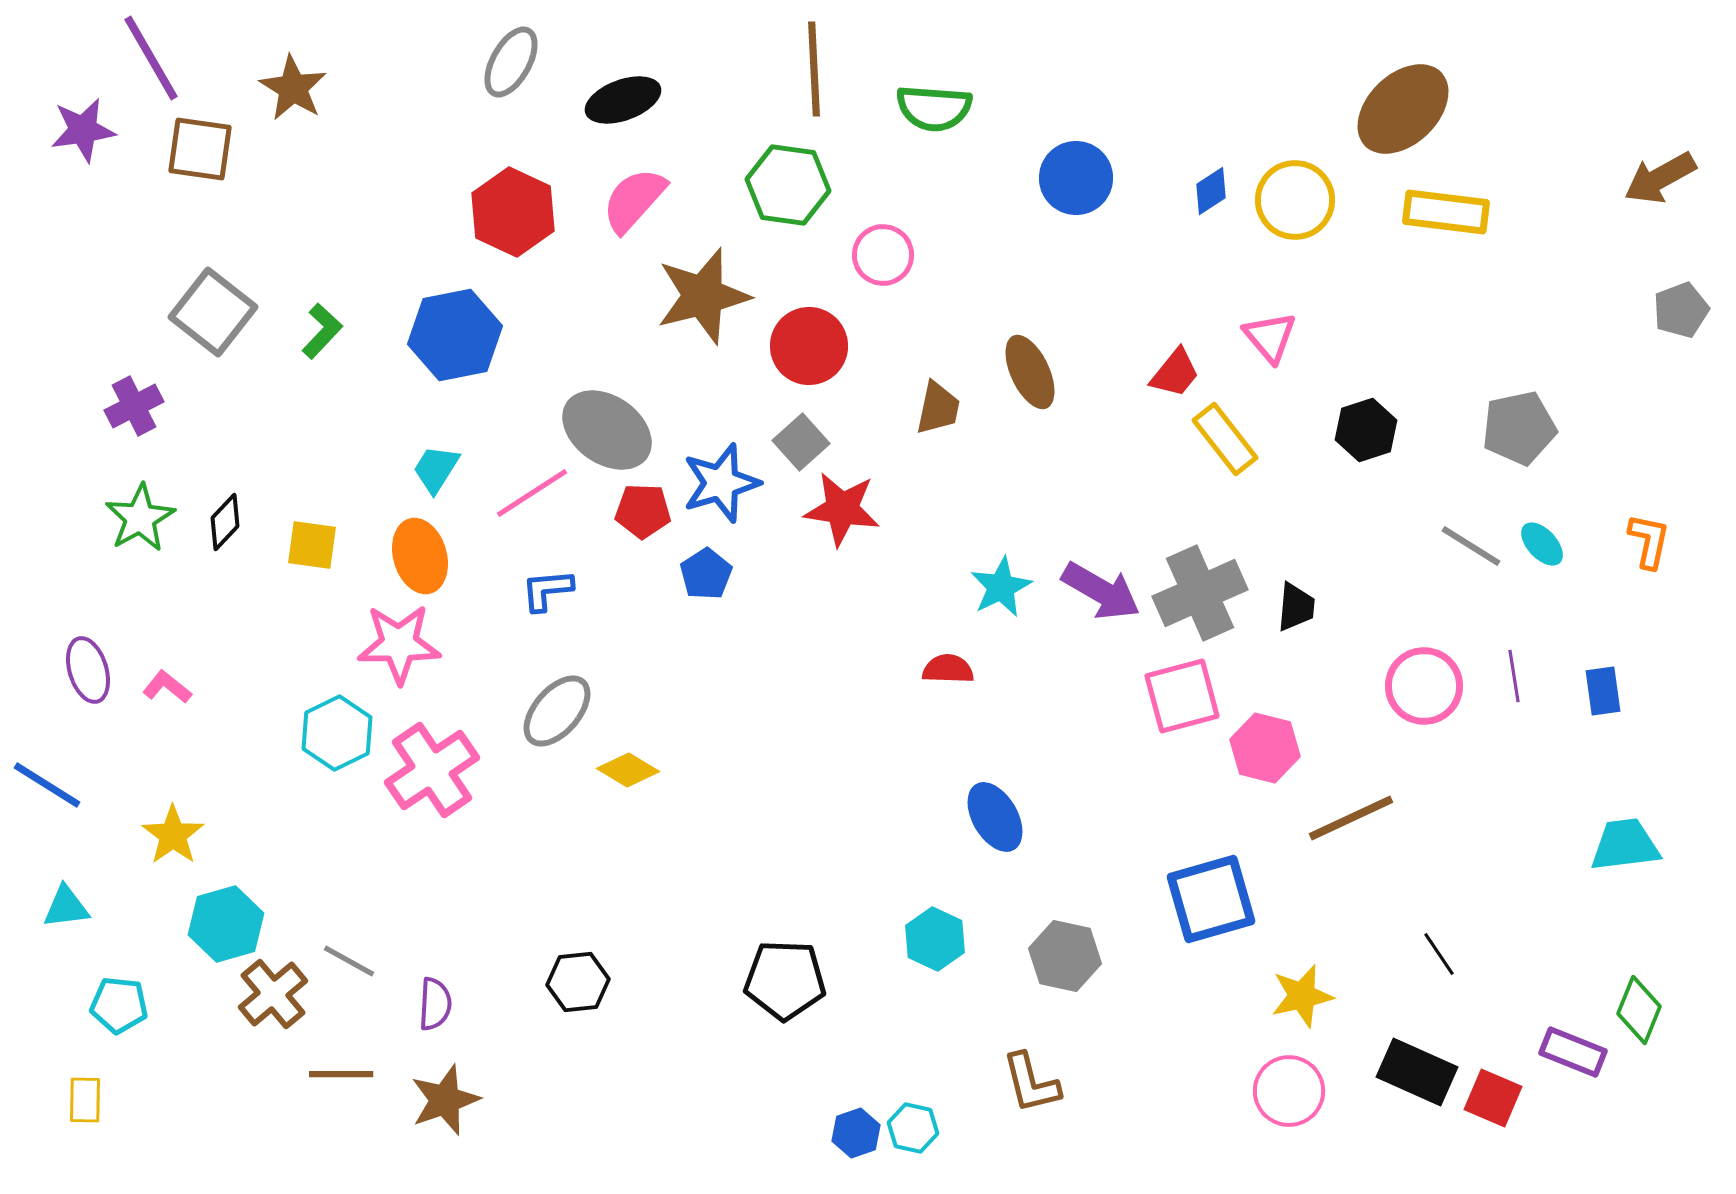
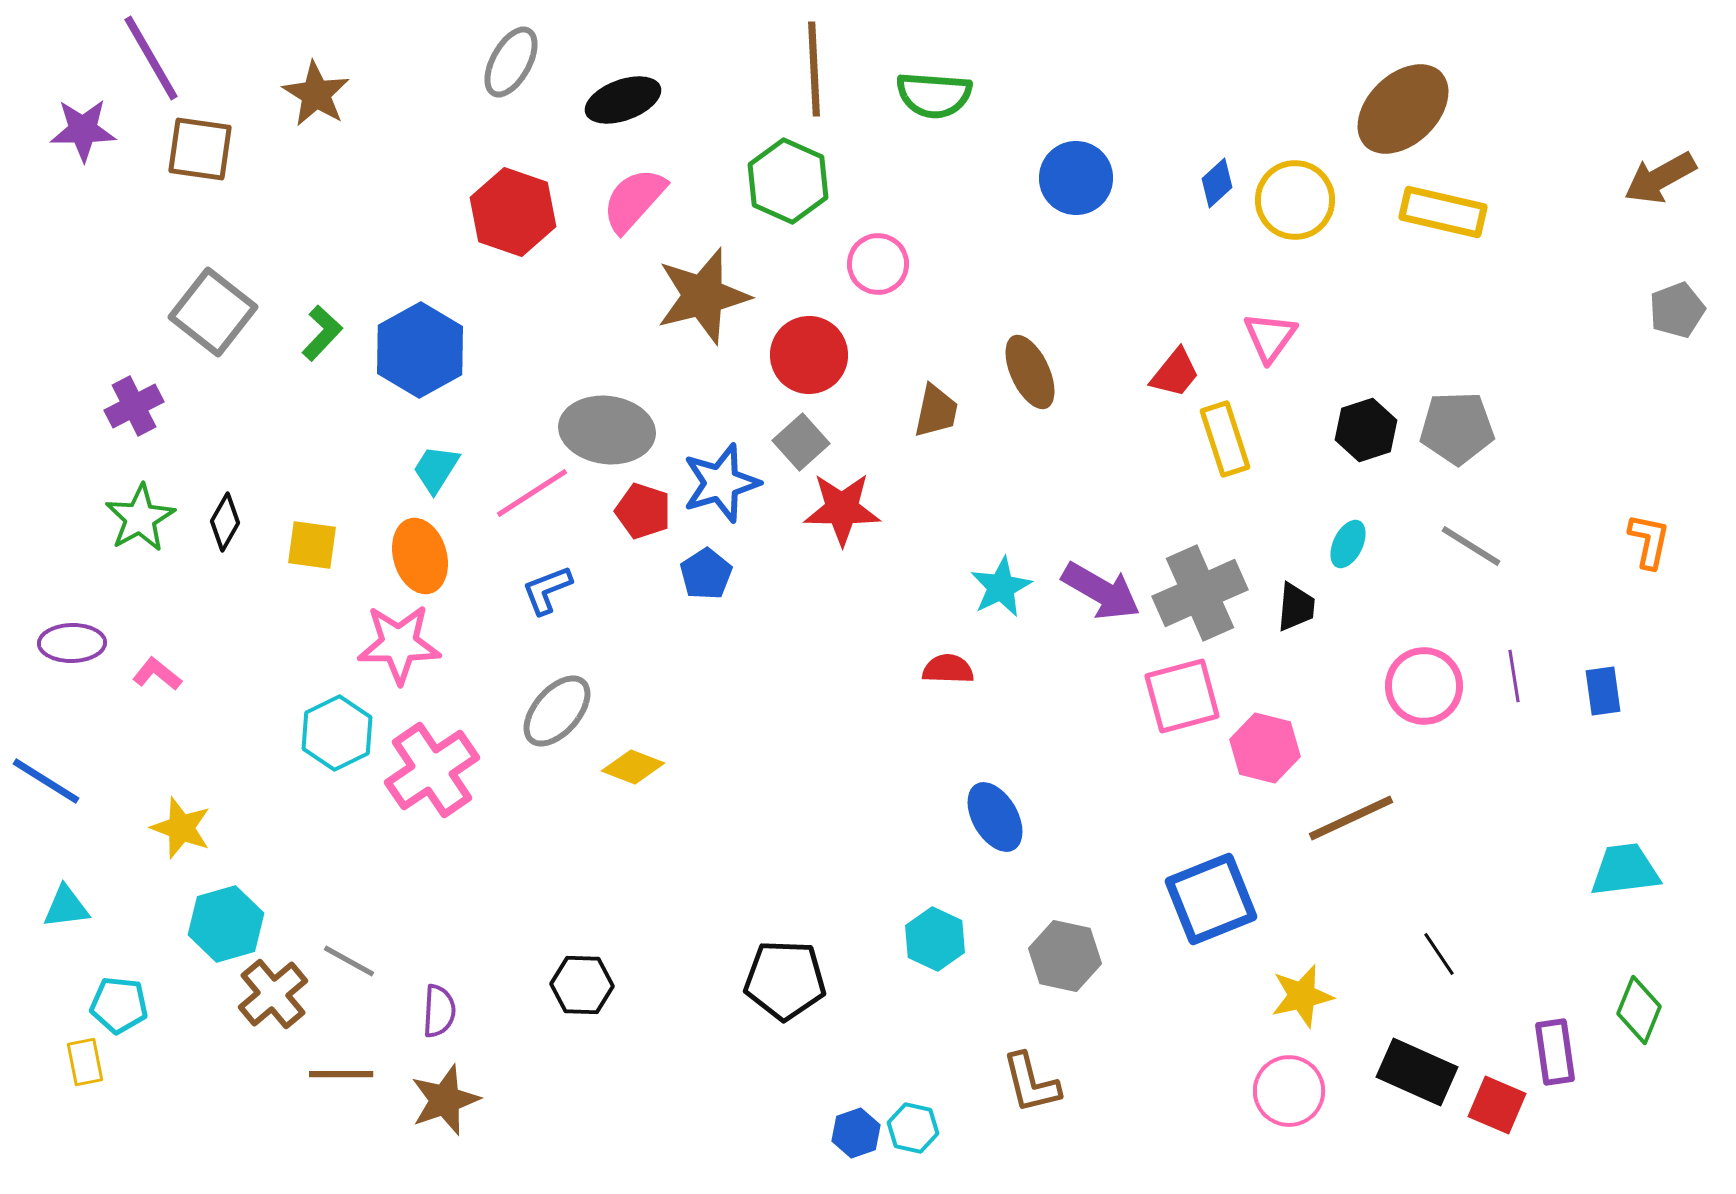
brown star at (293, 88): moved 23 px right, 6 px down
green semicircle at (934, 108): moved 13 px up
purple star at (83, 130): rotated 8 degrees clockwise
green hexagon at (788, 185): moved 4 px up; rotated 16 degrees clockwise
blue diamond at (1211, 191): moved 6 px right, 8 px up; rotated 9 degrees counterclockwise
red hexagon at (513, 212): rotated 6 degrees counterclockwise
yellow rectangle at (1446, 212): moved 3 px left; rotated 6 degrees clockwise
pink circle at (883, 255): moved 5 px left, 9 px down
gray pentagon at (1681, 310): moved 4 px left
green L-shape at (322, 331): moved 2 px down
blue hexagon at (455, 335): moved 35 px left, 15 px down; rotated 18 degrees counterclockwise
pink triangle at (1270, 337): rotated 16 degrees clockwise
red circle at (809, 346): moved 9 px down
brown trapezoid at (938, 408): moved 2 px left, 3 px down
gray pentagon at (1519, 428): moved 62 px left; rotated 10 degrees clockwise
gray ellipse at (607, 430): rotated 28 degrees counterclockwise
yellow rectangle at (1225, 439): rotated 20 degrees clockwise
red star at (842, 509): rotated 8 degrees counterclockwise
red pentagon at (643, 511): rotated 16 degrees clockwise
black diamond at (225, 522): rotated 14 degrees counterclockwise
cyan ellipse at (1542, 544): moved 194 px left; rotated 69 degrees clockwise
blue L-shape at (547, 590): rotated 16 degrees counterclockwise
purple ellipse at (88, 670): moved 16 px left, 27 px up; rotated 74 degrees counterclockwise
pink L-shape at (167, 687): moved 10 px left, 13 px up
yellow diamond at (628, 770): moved 5 px right, 3 px up; rotated 10 degrees counterclockwise
blue line at (47, 785): moved 1 px left, 4 px up
yellow star at (173, 835): moved 8 px right, 7 px up; rotated 16 degrees counterclockwise
cyan trapezoid at (1625, 845): moved 25 px down
blue square at (1211, 899): rotated 6 degrees counterclockwise
black hexagon at (578, 982): moved 4 px right, 3 px down; rotated 8 degrees clockwise
purple semicircle at (435, 1004): moved 4 px right, 7 px down
purple rectangle at (1573, 1052): moved 18 px left; rotated 60 degrees clockwise
red square at (1493, 1098): moved 4 px right, 7 px down
yellow rectangle at (85, 1100): moved 38 px up; rotated 12 degrees counterclockwise
